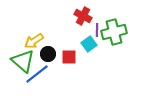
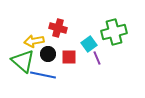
red cross: moved 25 px left, 12 px down; rotated 12 degrees counterclockwise
purple line: moved 28 px down; rotated 24 degrees counterclockwise
yellow arrow: rotated 24 degrees clockwise
blue line: moved 6 px right, 1 px down; rotated 50 degrees clockwise
